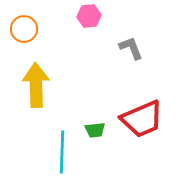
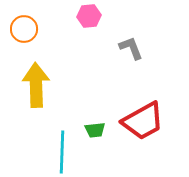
red trapezoid: moved 1 px right, 2 px down; rotated 6 degrees counterclockwise
